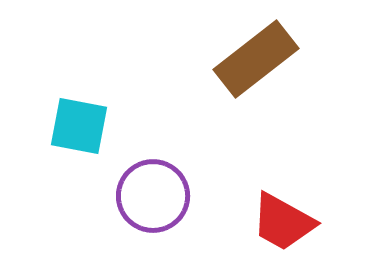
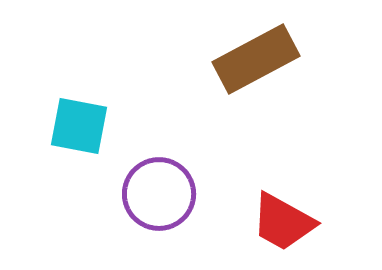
brown rectangle: rotated 10 degrees clockwise
purple circle: moved 6 px right, 2 px up
